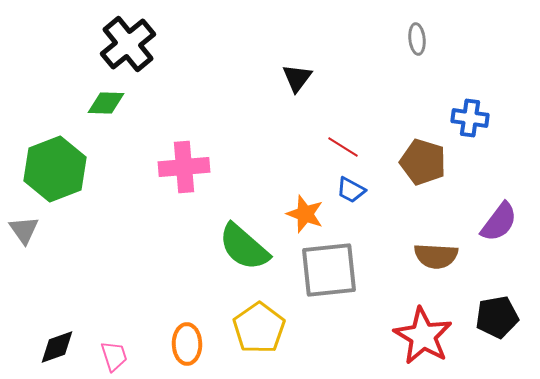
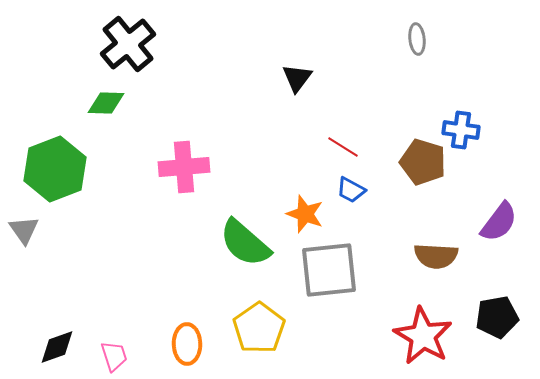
blue cross: moved 9 px left, 12 px down
green semicircle: moved 1 px right, 4 px up
